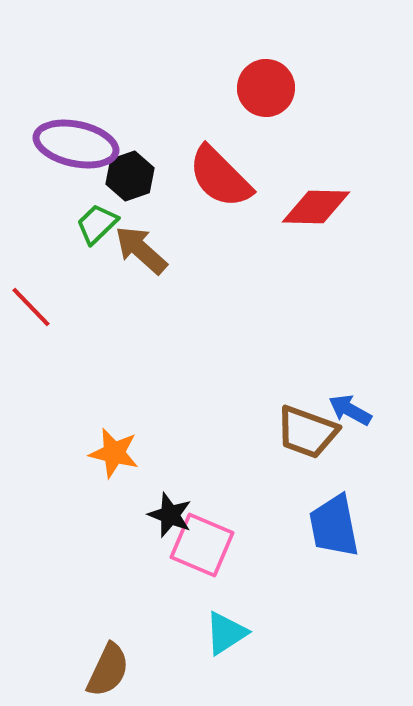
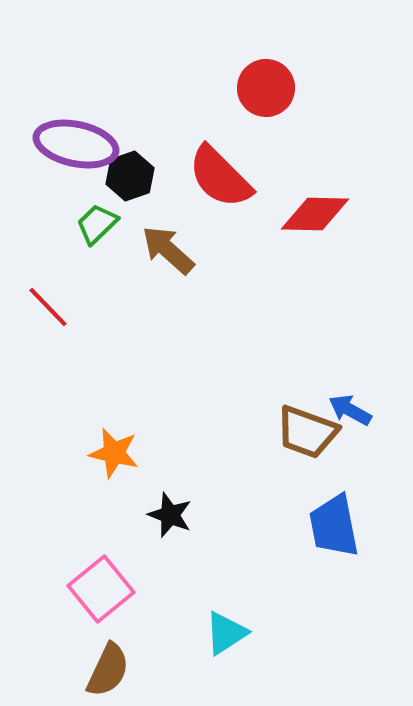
red diamond: moved 1 px left, 7 px down
brown arrow: moved 27 px right
red line: moved 17 px right
pink square: moved 101 px left, 44 px down; rotated 28 degrees clockwise
